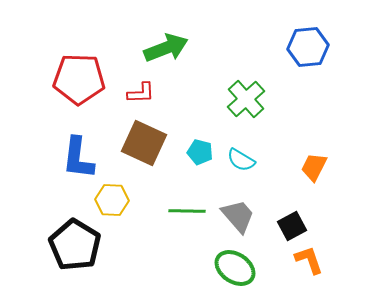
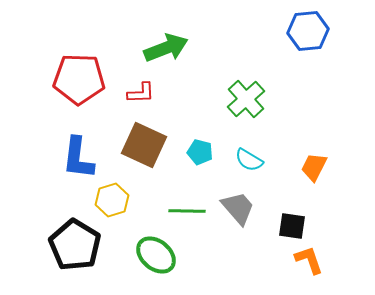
blue hexagon: moved 16 px up
brown square: moved 2 px down
cyan semicircle: moved 8 px right
yellow hexagon: rotated 20 degrees counterclockwise
gray trapezoid: moved 8 px up
black square: rotated 36 degrees clockwise
green ellipse: moved 79 px left, 13 px up; rotated 6 degrees clockwise
